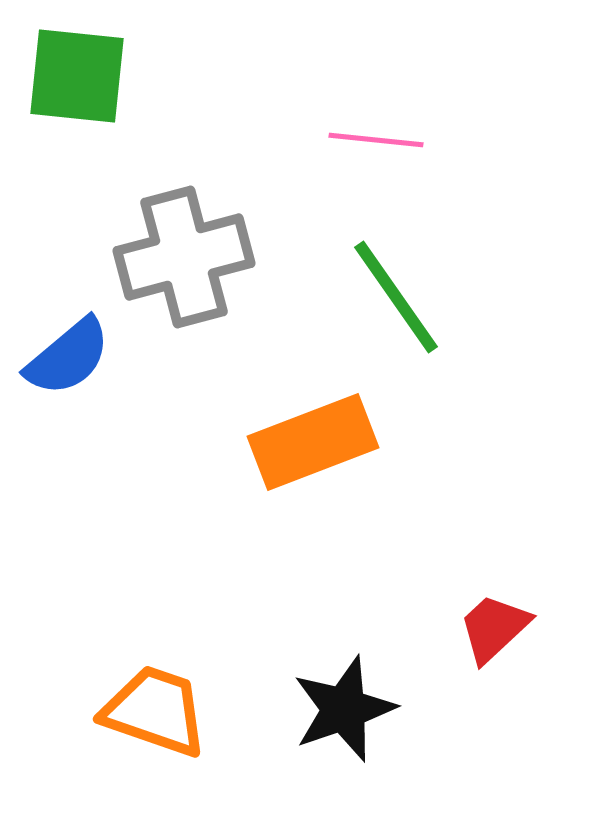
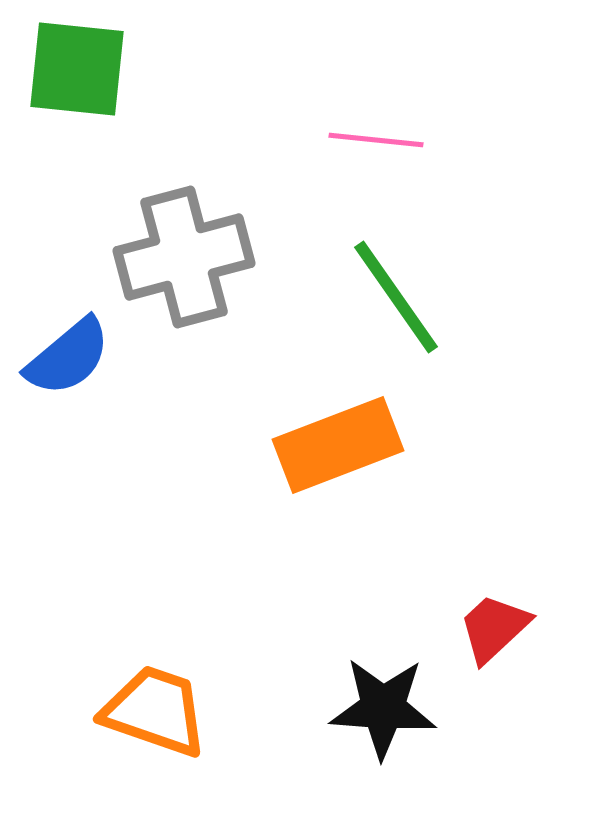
green square: moved 7 px up
orange rectangle: moved 25 px right, 3 px down
black star: moved 39 px right, 1 px up; rotated 23 degrees clockwise
